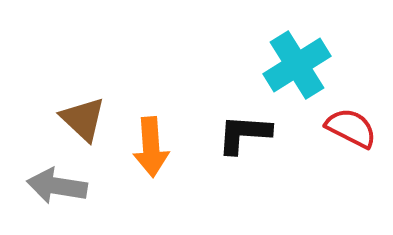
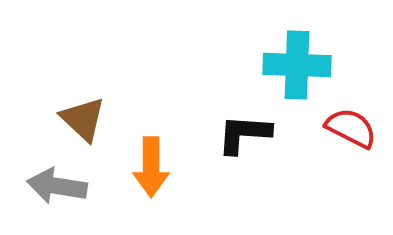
cyan cross: rotated 34 degrees clockwise
orange arrow: moved 20 px down; rotated 4 degrees clockwise
